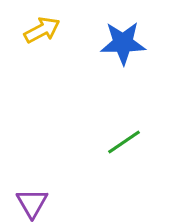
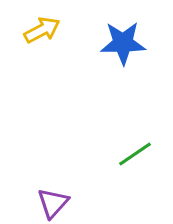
green line: moved 11 px right, 12 px down
purple triangle: moved 21 px right; rotated 12 degrees clockwise
